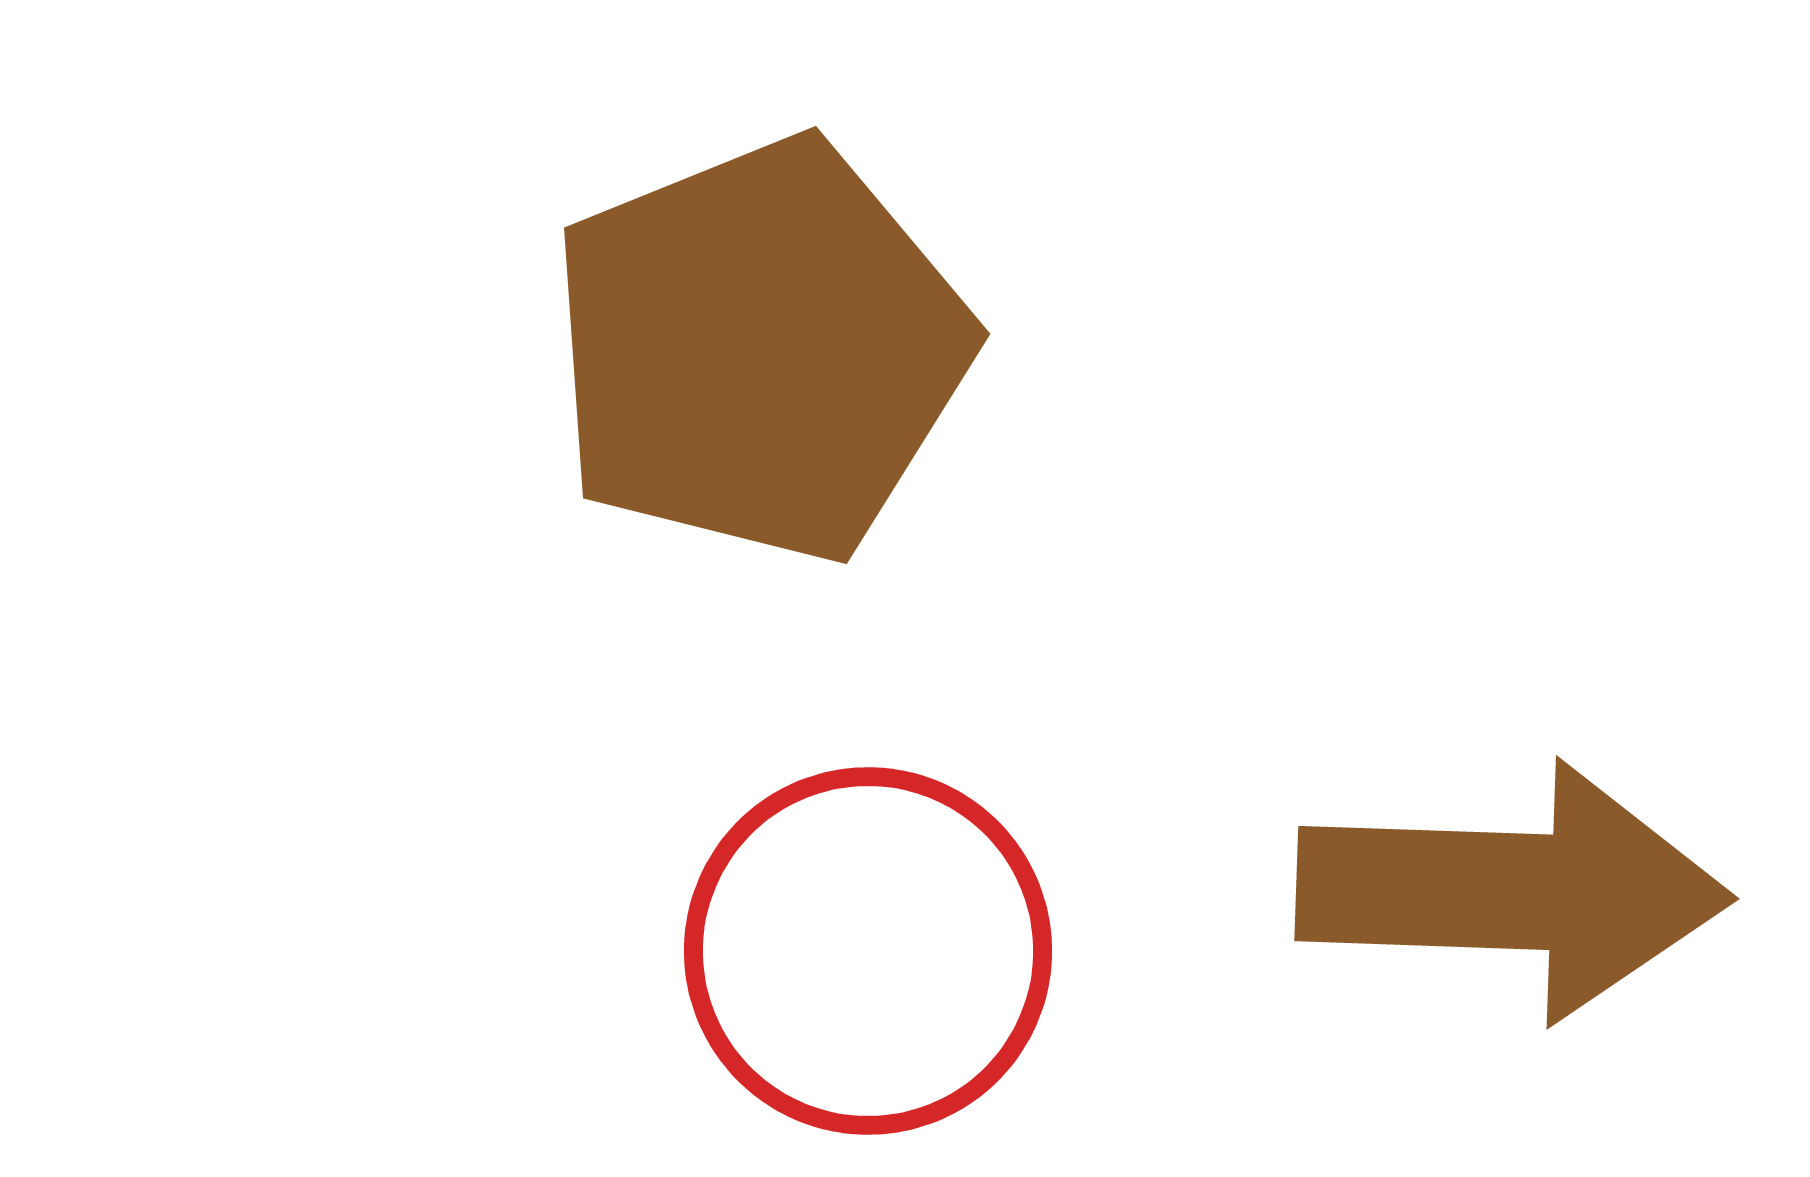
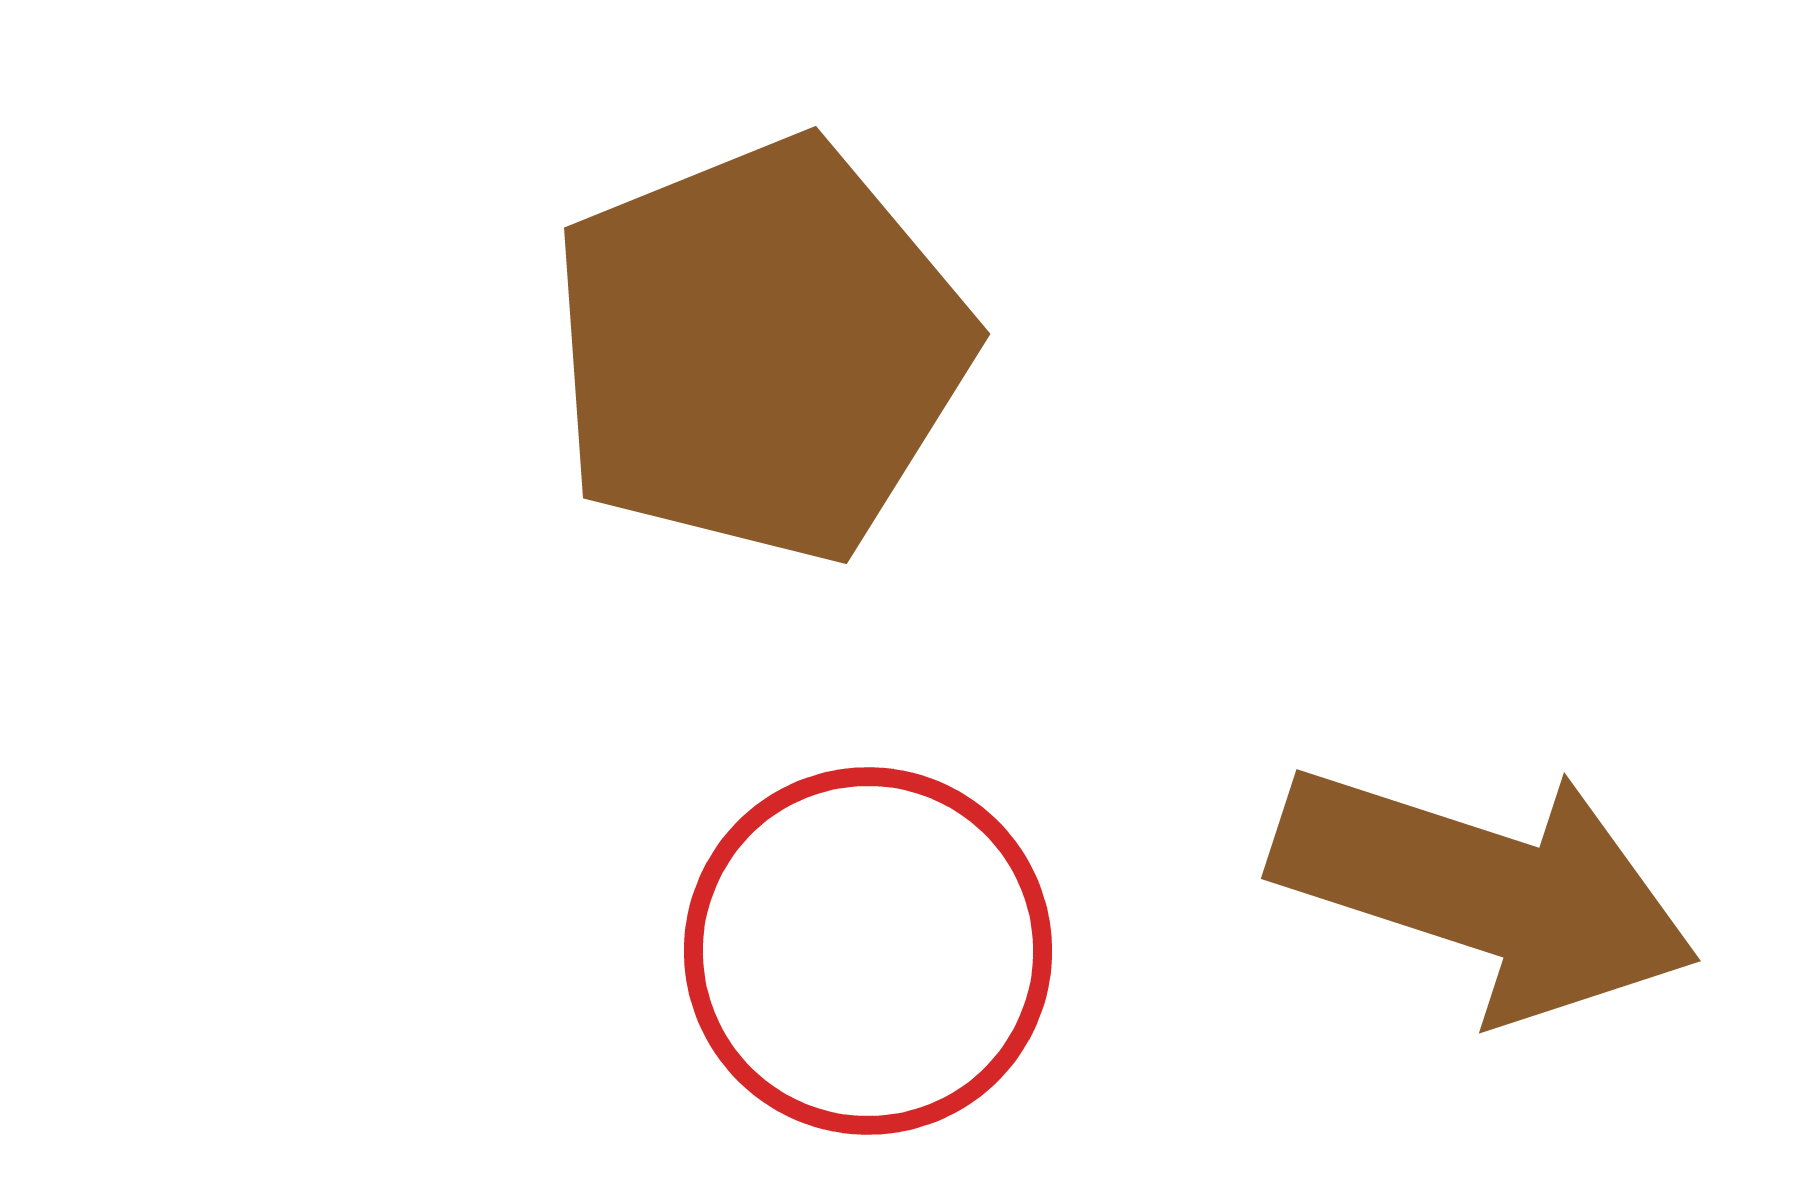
brown arrow: moved 28 px left; rotated 16 degrees clockwise
